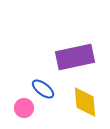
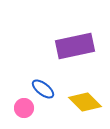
purple rectangle: moved 11 px up
yellow diamond: rotated 40 degrees counterclockwise
